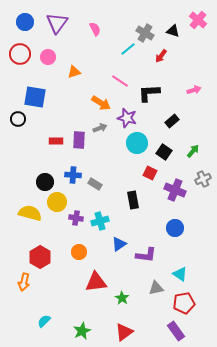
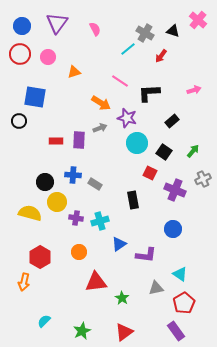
blue circle at (25, 22): moved 3 px left, 4 px down
black circle at (18, 119): moved 1 px right, 2 px down
blue circle at (175, 228): moved 2 px left, 1 px down
red pentagon at (184, 303): rotated 20 degrees counterclockwise
